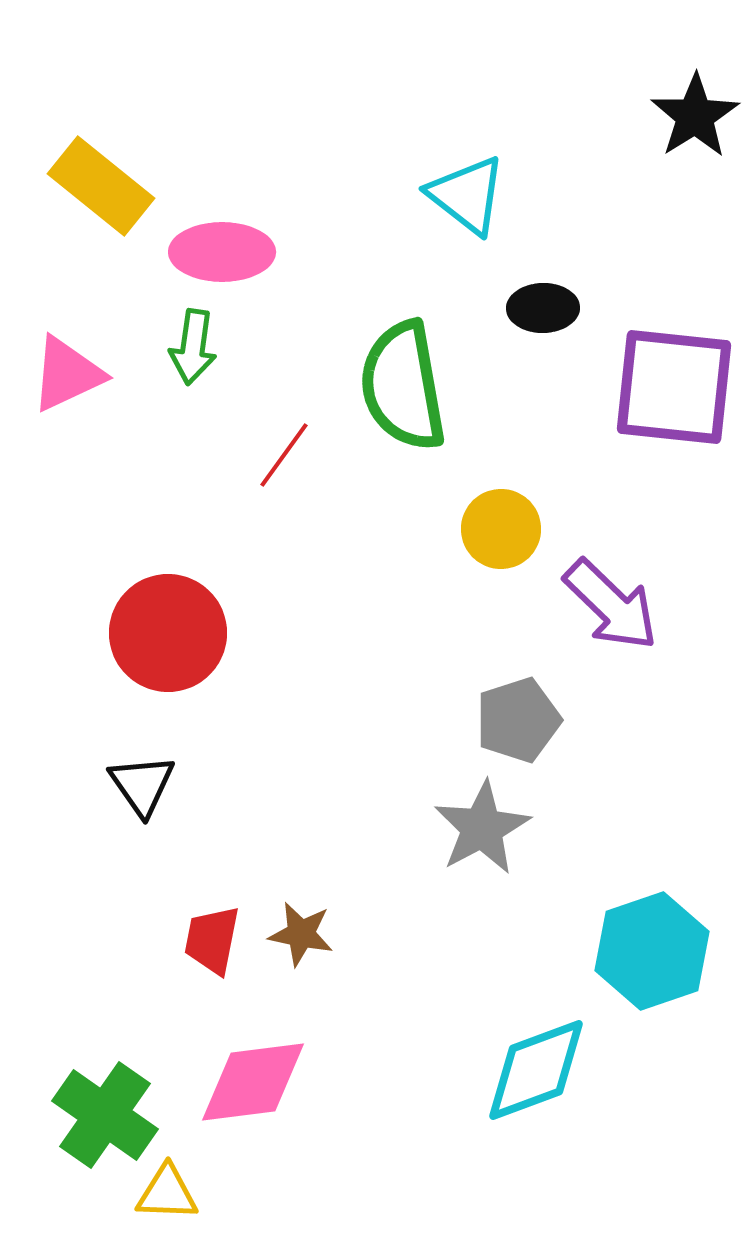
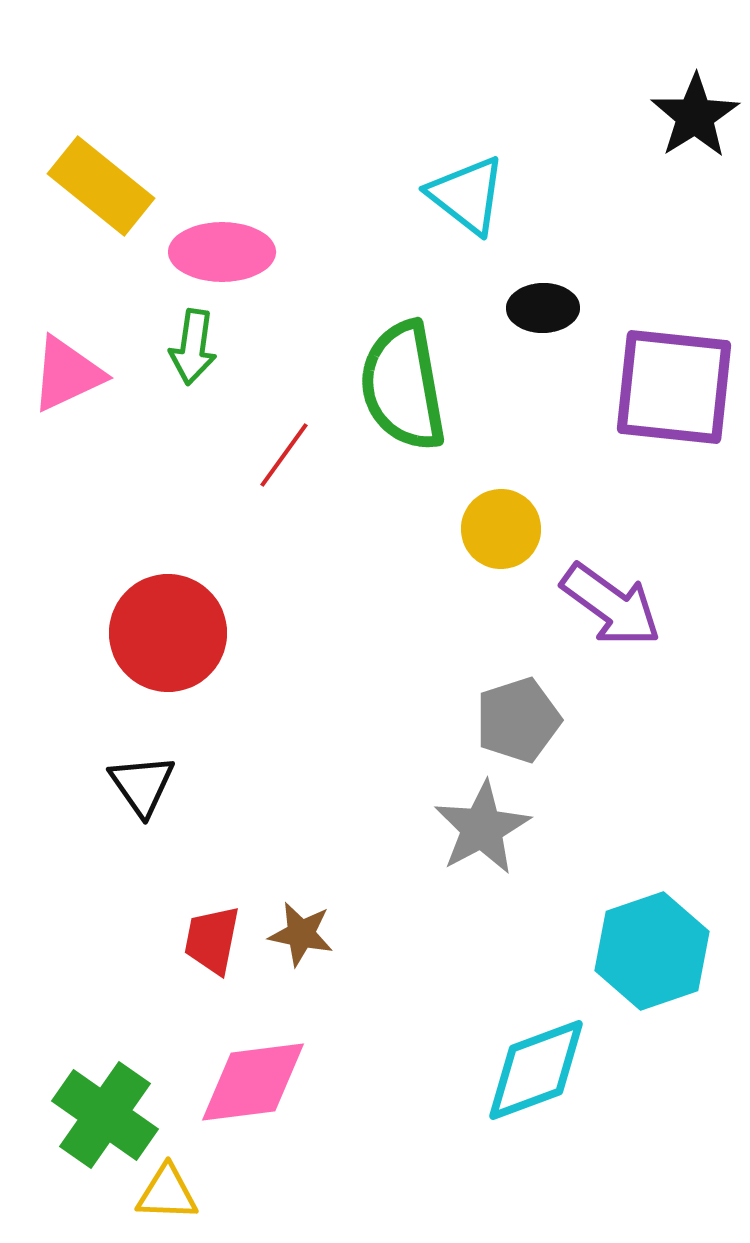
purple arrow: rotated 8 degrees counterclockwise
